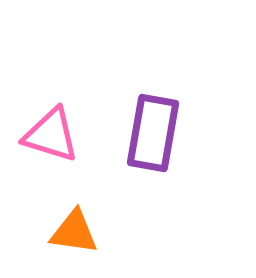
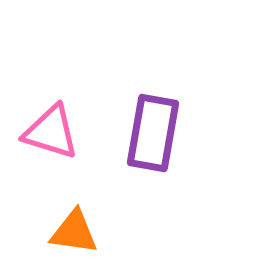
pink triangle: moved 3 px up
